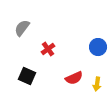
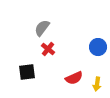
gray semicircle: moved 20 px right
red cross: rotated 16 degrees counterclockwise
black square: moved 4 px up; rotated 30 degrees counterclockwise
